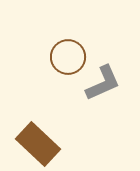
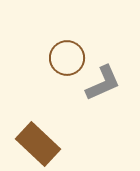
brown circle: moved 1 px left, 1 px down
